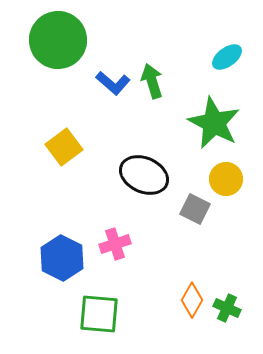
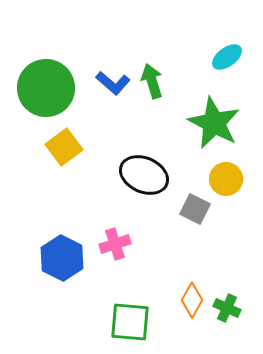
green circle: moved 12 px left, 48 px down
green square: moved 31 px right, 8 px down
